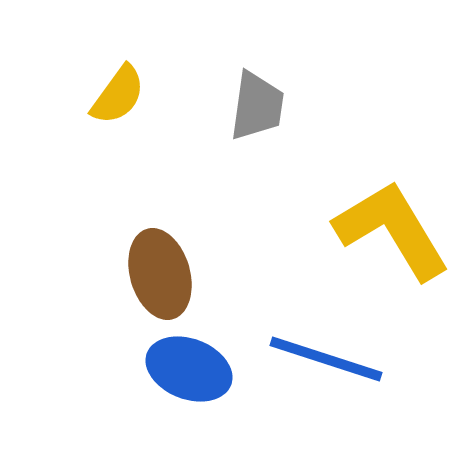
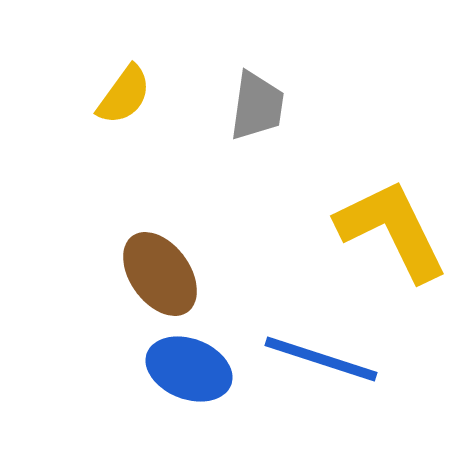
yellow semicircle: moved 6 px right
yellow L-shape: rotated 5 degrees clockwise
brown ellipse: rotated 20 degrees counterclockwise
blue line: moved 5 px left
